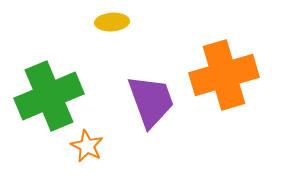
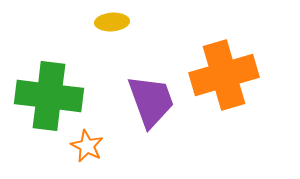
green cross: rotated 30 degrees clockwise
